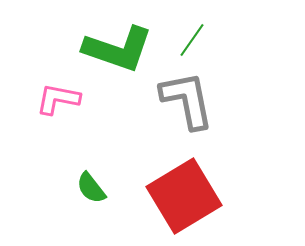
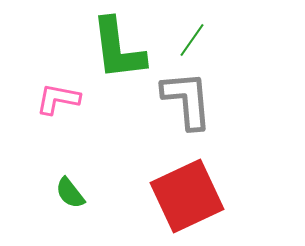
green L-shape: rotated 64 degrees clockwise
gray L-shape: rotated 6 degrees clockwise
green semicircle: moved 21 px left, 5 px down
red square: moved 3 px right; rotated 6 degrees clockwise
